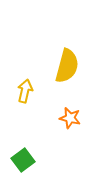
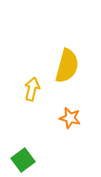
yellow arrow: moved 7 px right, 2 px up
